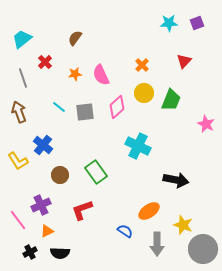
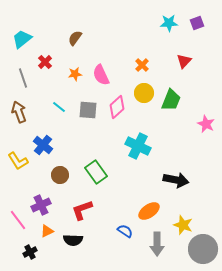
gray square: moved 3 px right, 2 px up; rotated 12 degrees clockwise
black semicircle: moved 13 px right, 13 px up
